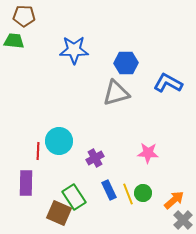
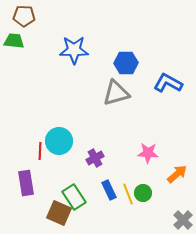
red line: moved 2 px right
purple rectangle: rotated 10 degrees counterclockwise
orange arrow: moved 3 px right, 26 px up
